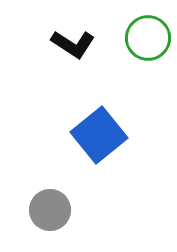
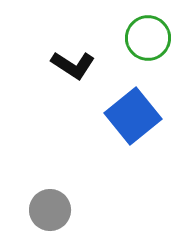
black L-shape: moved 21 px down
blue square: moved 34 px right, 19 px up
